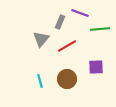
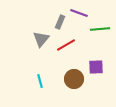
purple line: moved 1 px left
red line: moved 1 px left, 1 px up
brown circle: moved 7 px right
